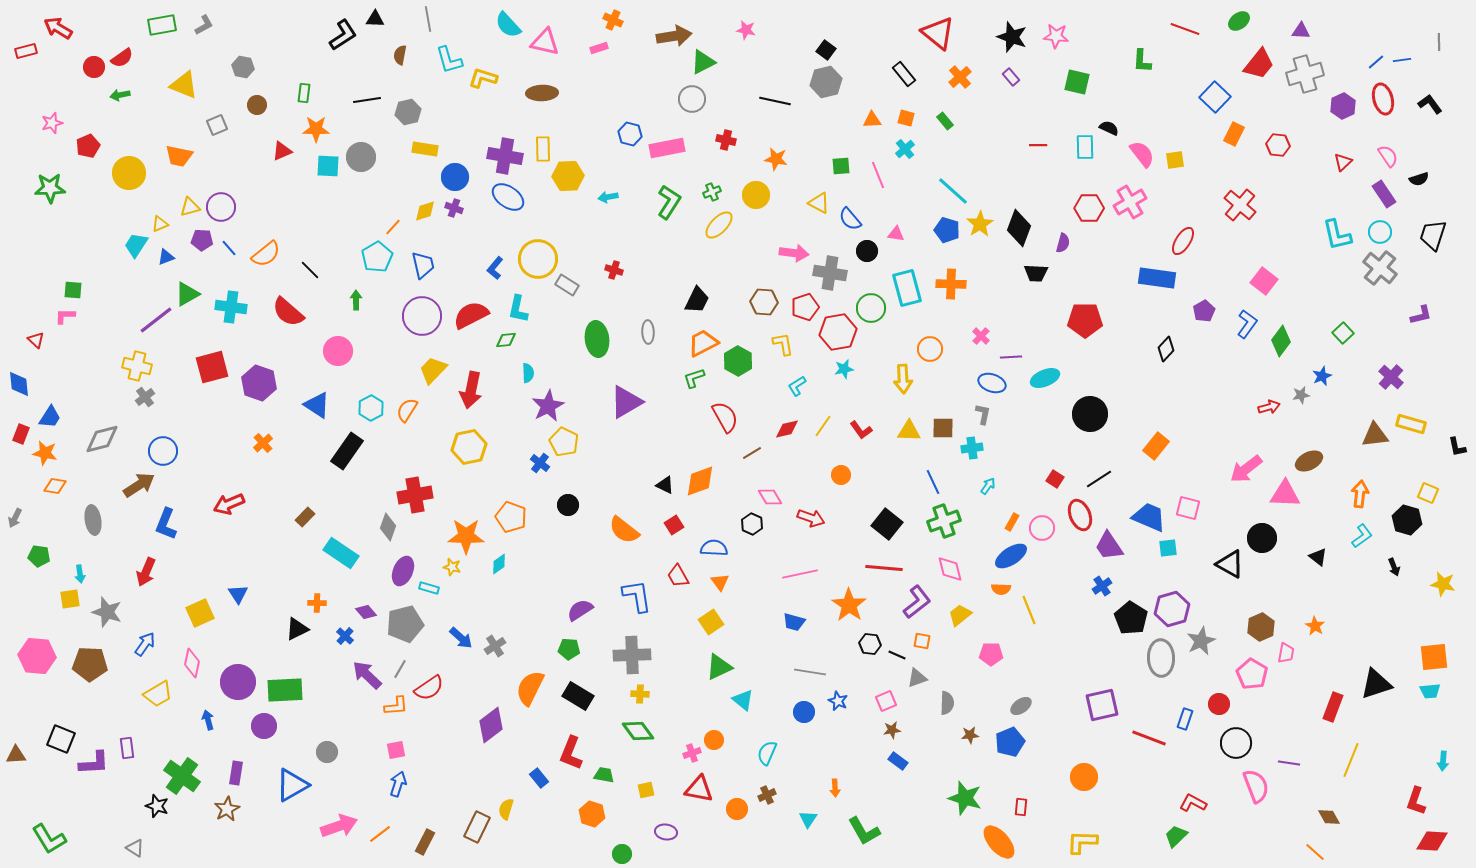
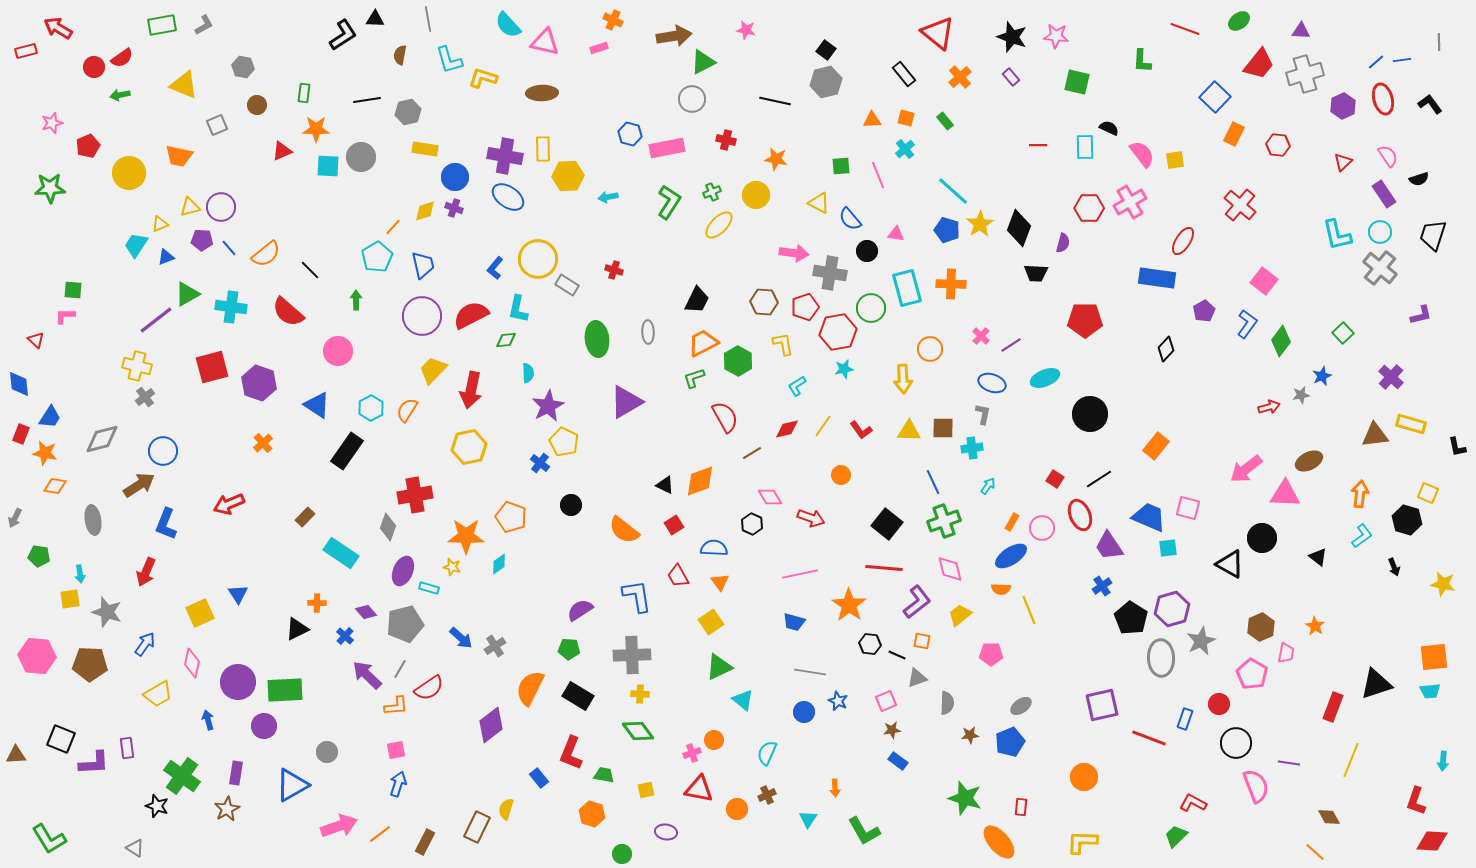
purple line at (1011, 357): moved 12 px up; rotated 30 degrees counterclockwise
black circle at (568, 505): moved 3 px right
